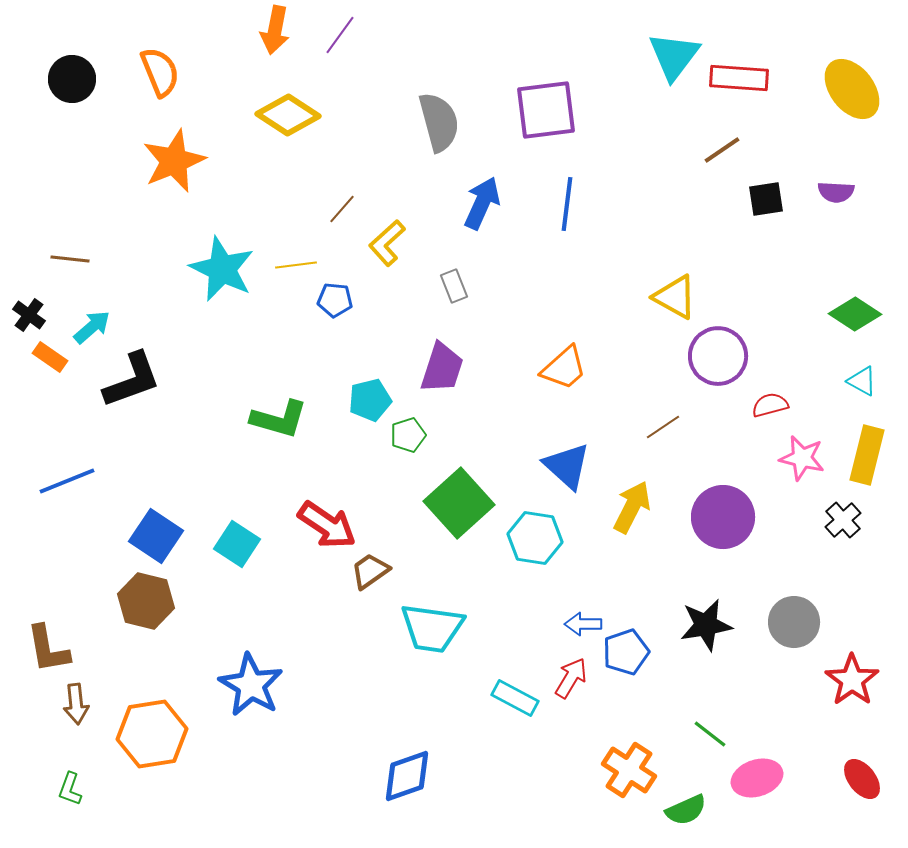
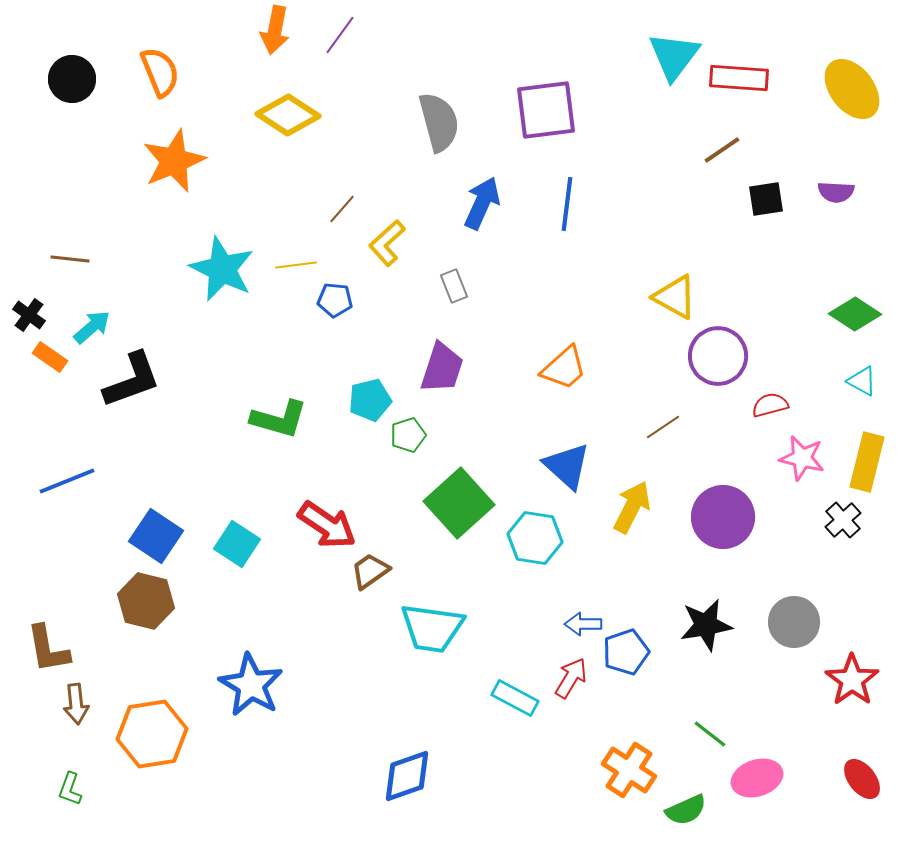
yellow rectangle at (867, 455): moved 7 px down
